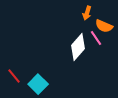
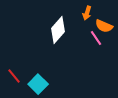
white diamond: moved 20 px left, 17 px up
